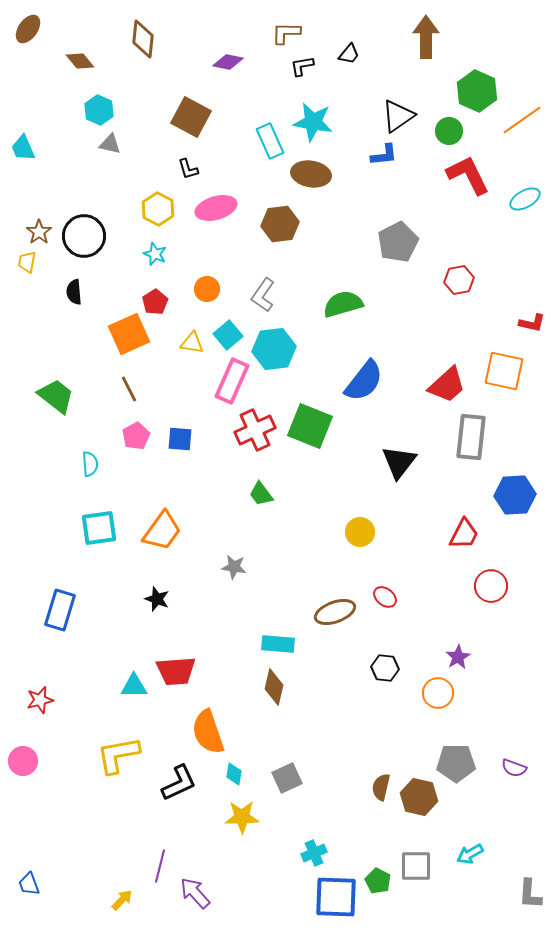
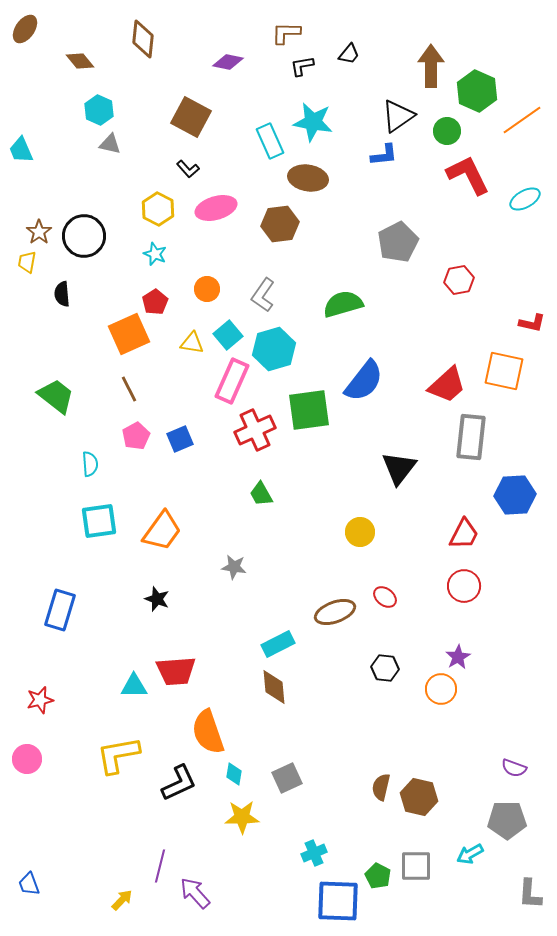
brown ellipse at (28, 29): moved 3 px left
brown arrow at (426, 37): moved 5 px right, 29 px down
green circle at (449, 131): moved 2 px left
cyan trapezoid at (23, 148): moved 2 px left, 2 px down
black L-shape at (188, 169): rotated 25 degrees counterclockwise
brown ellipse at (311, 174): moved 3 px left, 4 px down
black semicircle at (74, 292): moved 12 px left, 2 px down
cyan hexagon at (274, 349): rotated 9 degrees counterclockwise
green square at (310, 426): moved 1 px left, 16 px up; rotated 30 degrees counterclockwise
blue square at (180, 439): rotated 28 degrees counterclockwise
black triangle at (399, 462): moved 6 px down
green trapezoid at (261, 494): rotated 8 degrees clockwise
cyan square at (99, 528): moved 7 px up
red circle at (491, 586): moved 27 px left
cyan rectangle at (278, 644): rotated 32 degrees counterclockwise
brown diamond at (274, 687): rotated 18 degrees counterclockwise
orange circle at (438, 693): moved 3 px right, 4 px up
pink circle at (23, 761): moved 4 px right, 2 px up
gray pentagon at (456, 763): moved 51 px right, 57 px down
green pentagon at (378, 881): moved 5 px up
blue square at (336, 897): moved 2 px right, 4 px down
